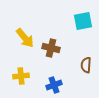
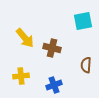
brown cross: moved 1 px right
